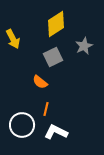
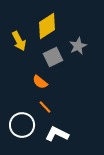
yellow diamond: moved 9 px left, 2 px down
yellow arrow: moved 6 px right, 2 px down
gray star: moved 6 px left
orange line: moved 1 px left, 2 px up; rotated 56 degrees counterclockwise
white L-shape: moved 1 px right, 2 px down
